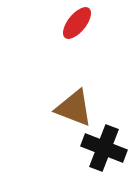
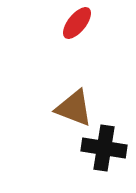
black cross: rotated 12 degrees counterclockwise
